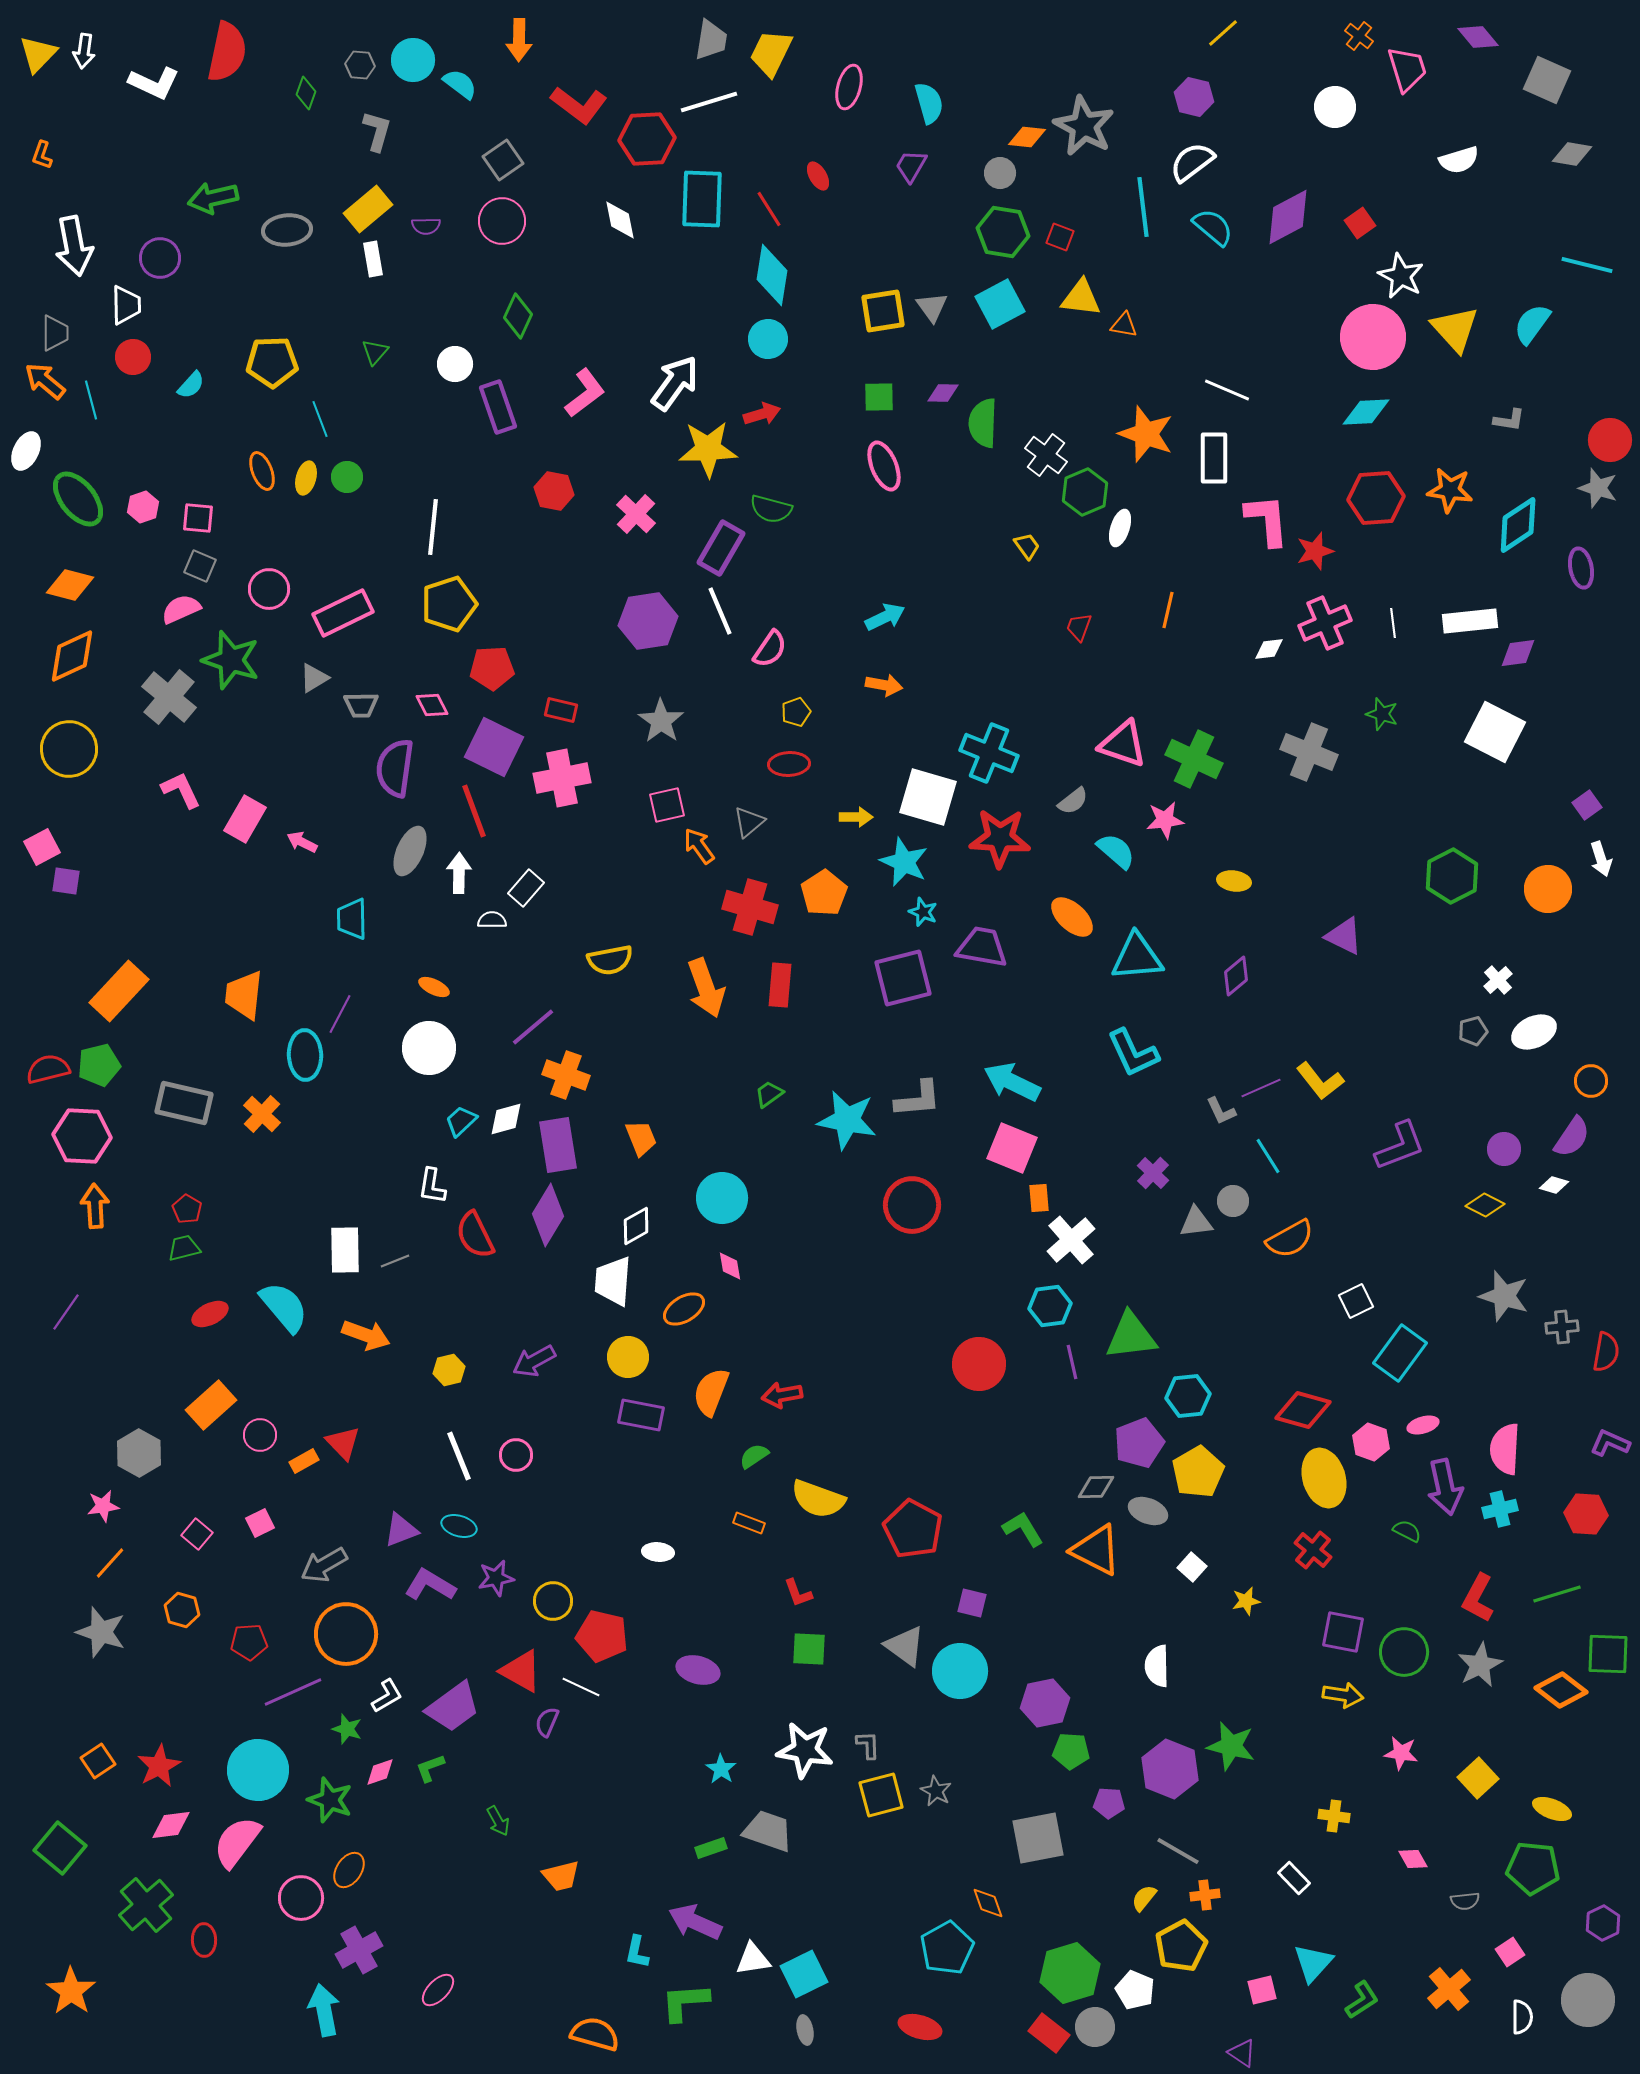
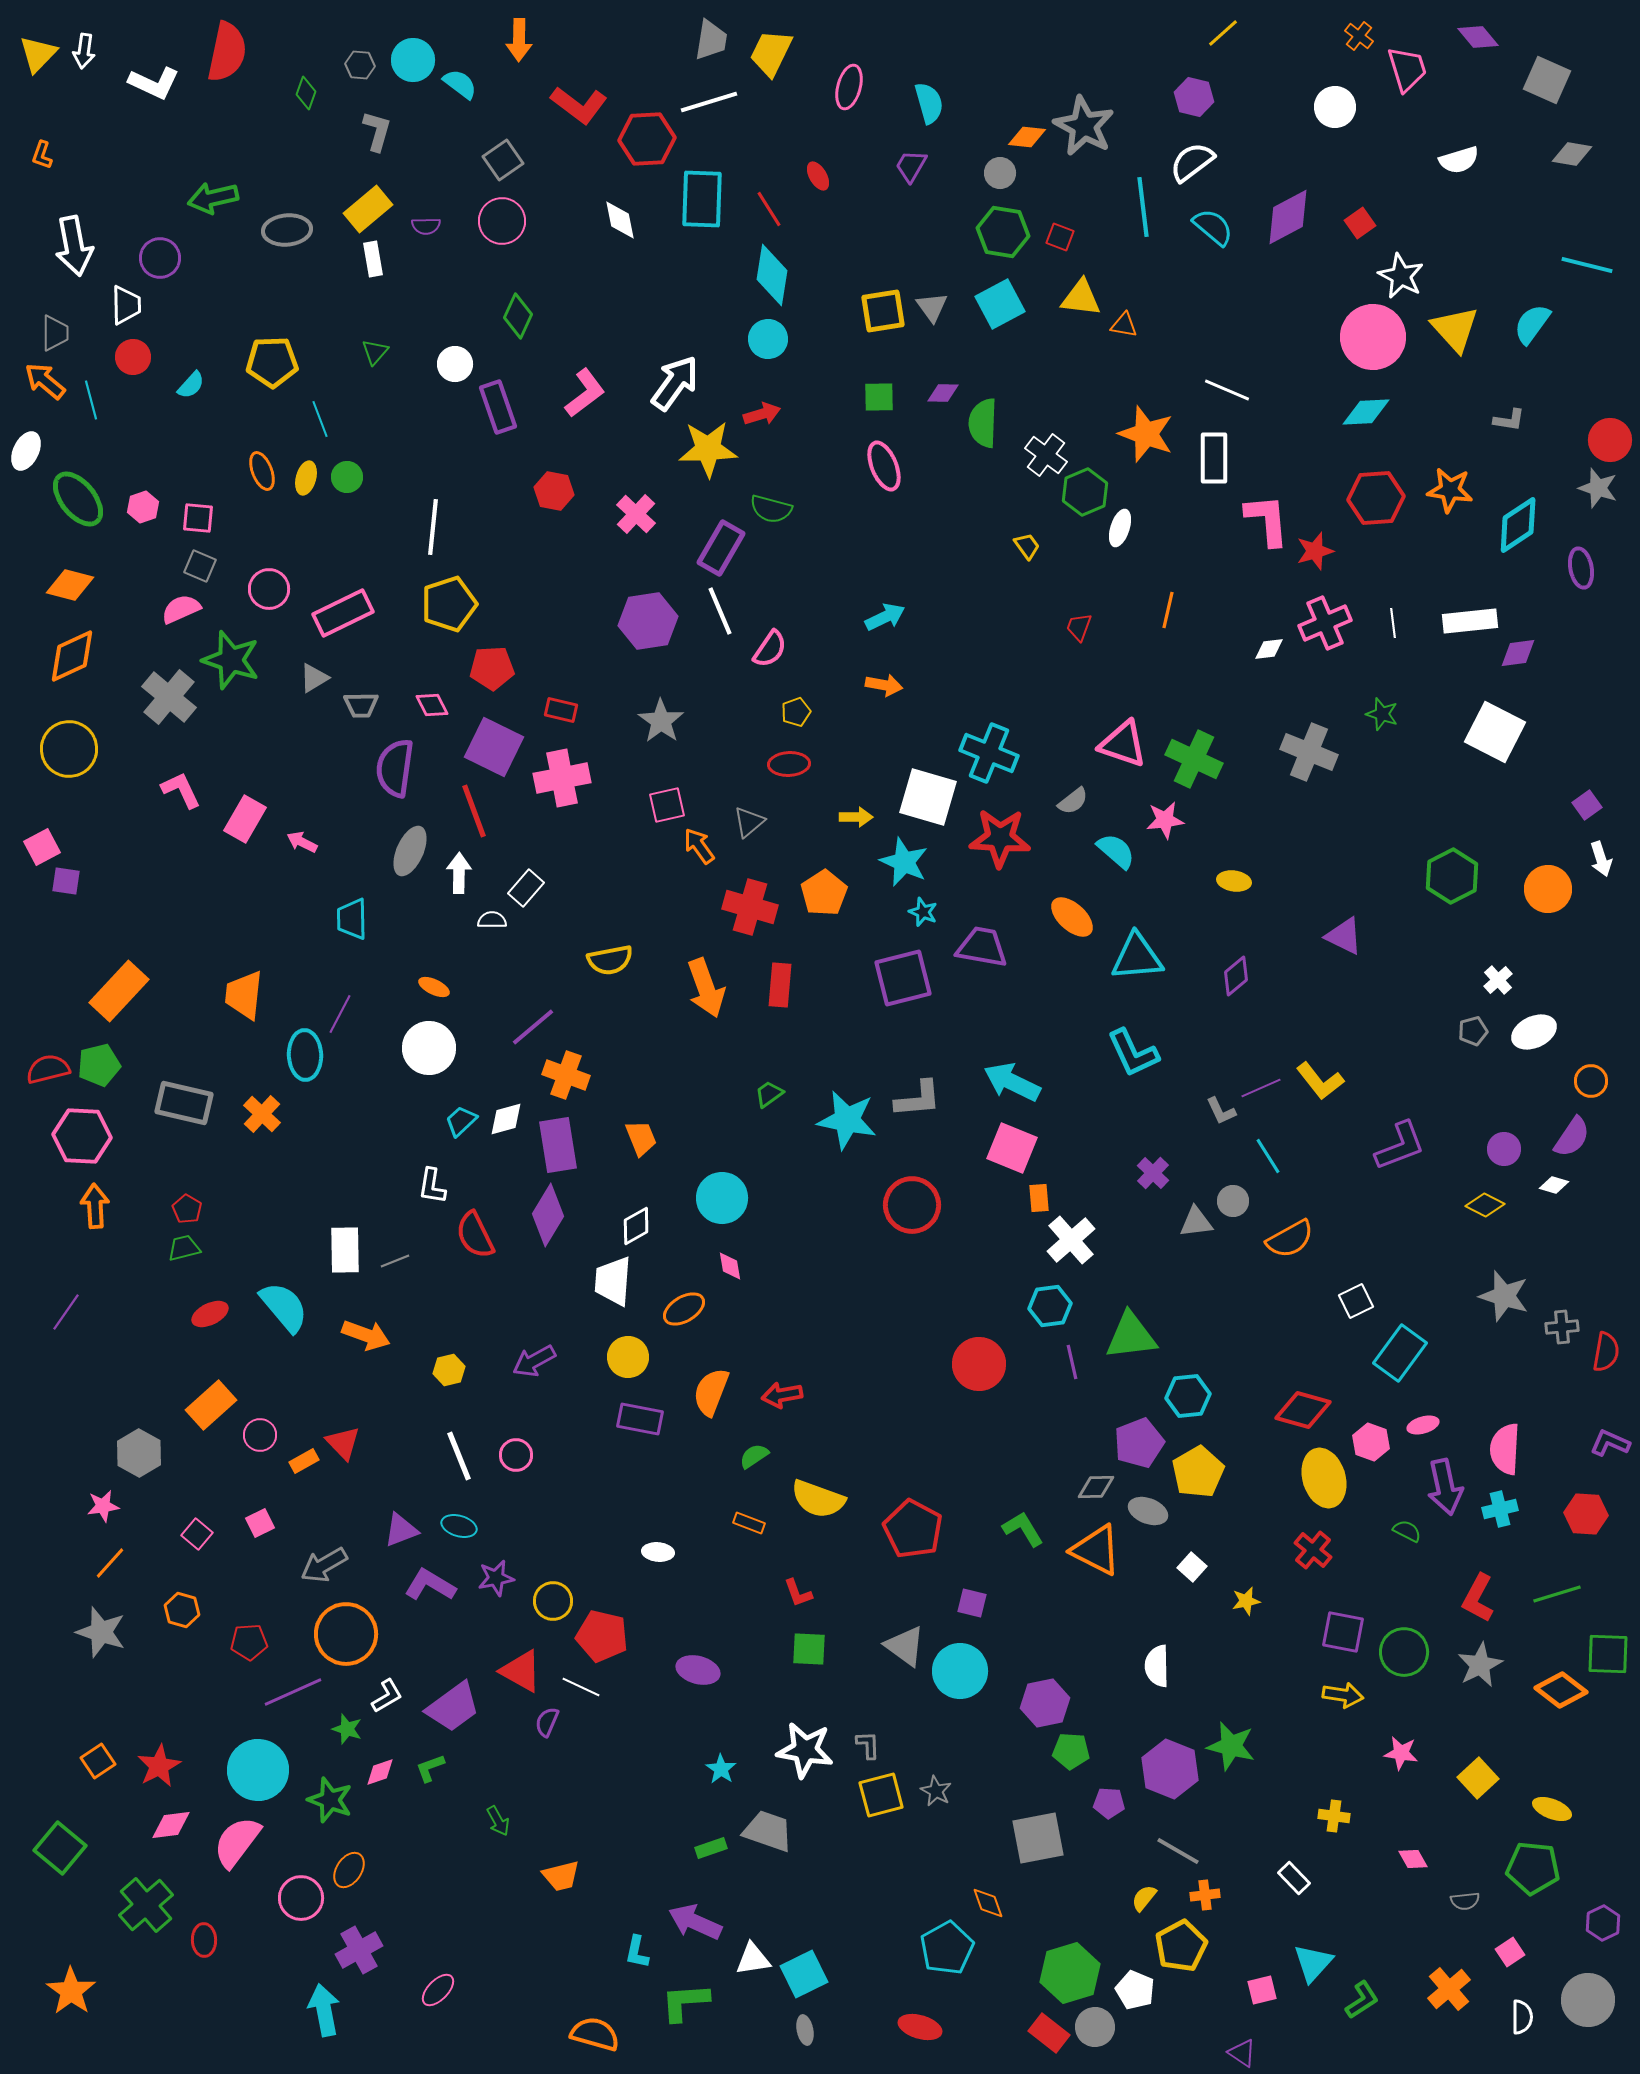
purple rectangle at (641, 1415): moved 1 px left, 4 px down
